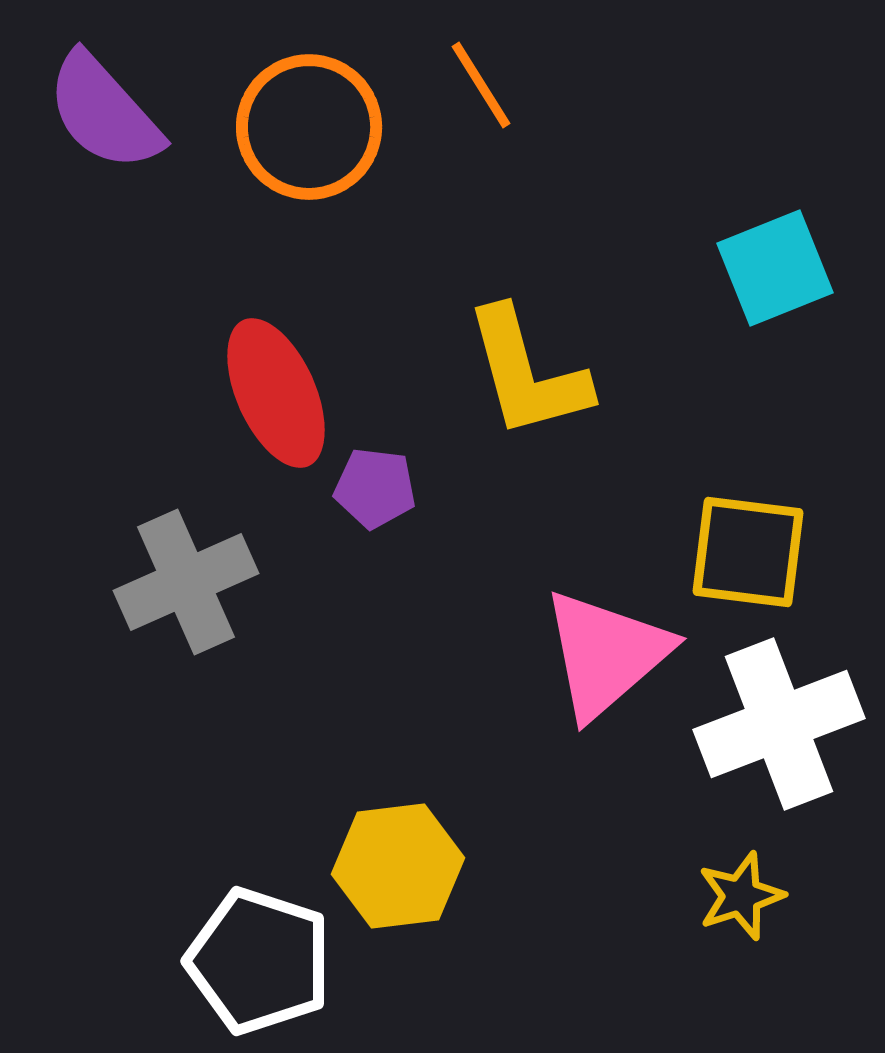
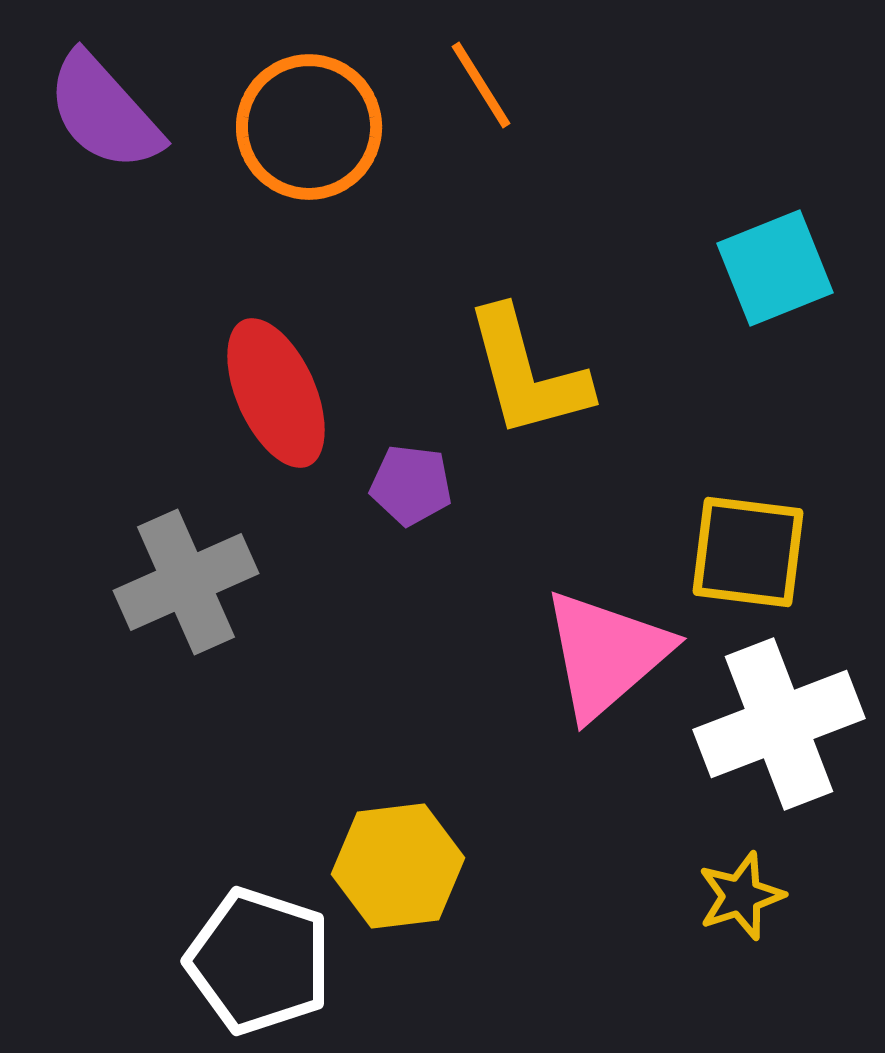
purple pentagon: moved 36 px right, 3 px up
